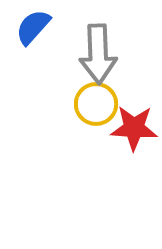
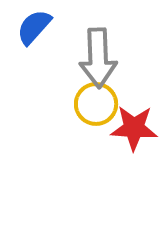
blue semicircle: moved 1 px right
gray arrow: moved 4 px down
